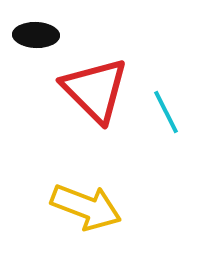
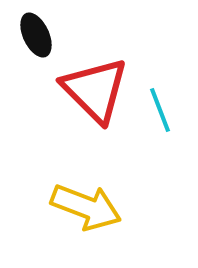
black ellipse: rotated 63 degrees clockwise
cyan line: moved 6 px left, 2 px up; rotated 6 degrees clockwise
